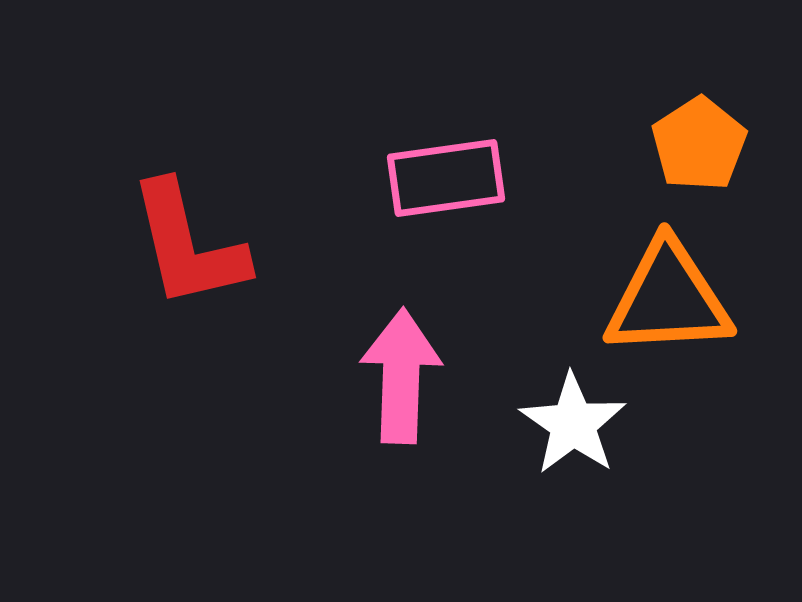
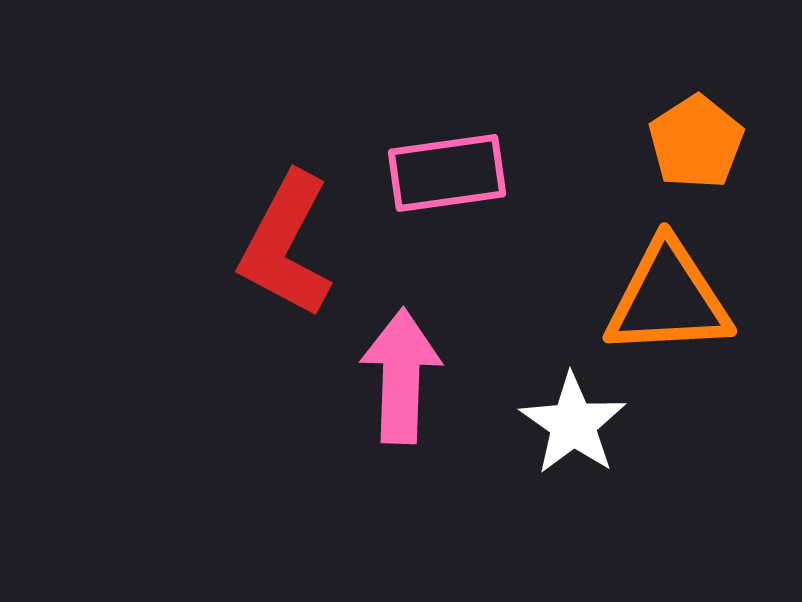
orange pentagon: moved 3 px left, 2 px up
pink rectangle: moved 1 px right, 5 px up
red L-shape: moved 98 px right; rotated 41 degrees clockwise
